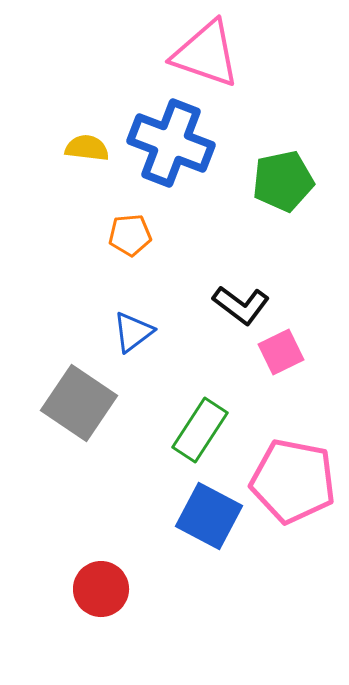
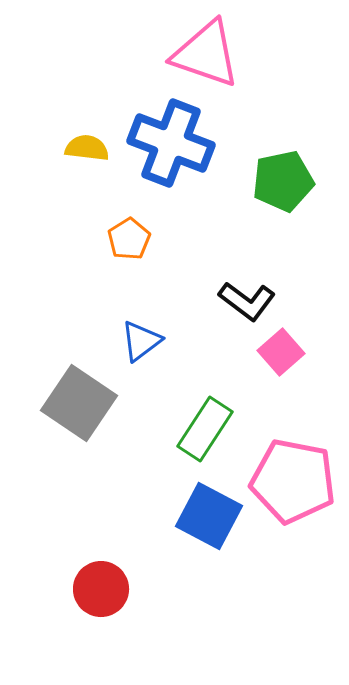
orange pentagon: moved 1 px left, 4 px down; rotated 27 degrees counterclockwise
black L-shape: moved 6 px right, 4 px up
blue triangle: moved 8 px right, 9 px down
pink square: rotated 15 degrees counterclockwise
green rectangle: moved 5 px right, 1 px up
